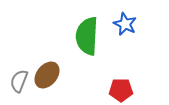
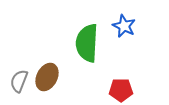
blue star: moved 1 px left, 2 px down
green semicircle: moved 7 px down
brown ellipse: moved 2 px down; rotated 12 degrees counterclockwise
